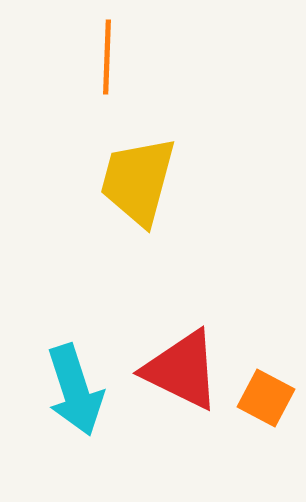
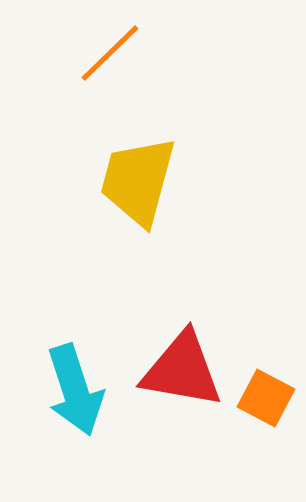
orange line: moved 3 px right, 4 px up; rotated 44 degrees clockwise
red triangle: rotated 16 degrees counterclockwise
